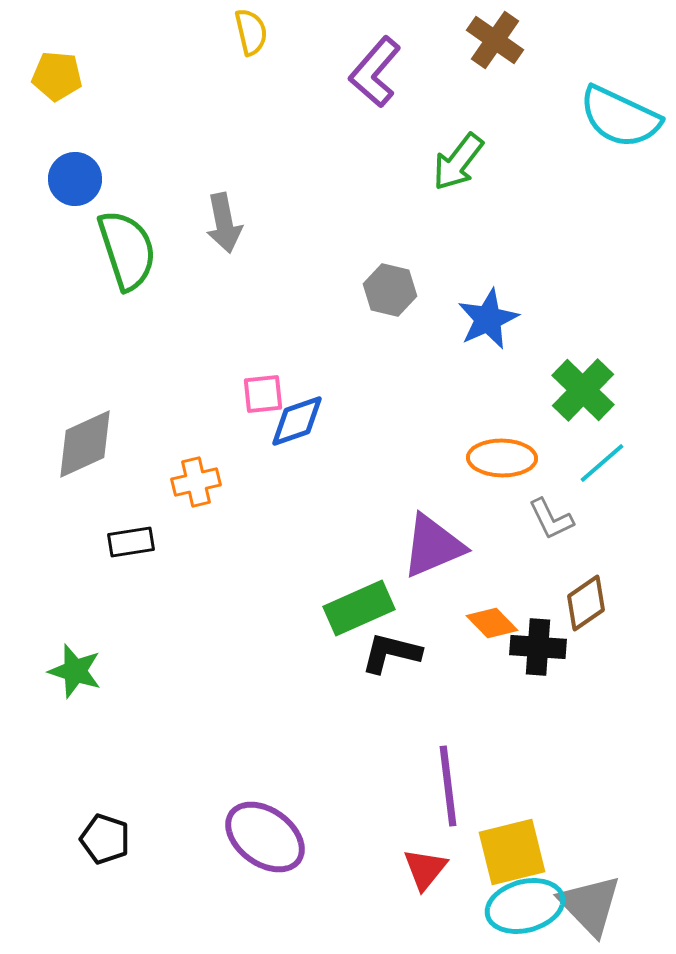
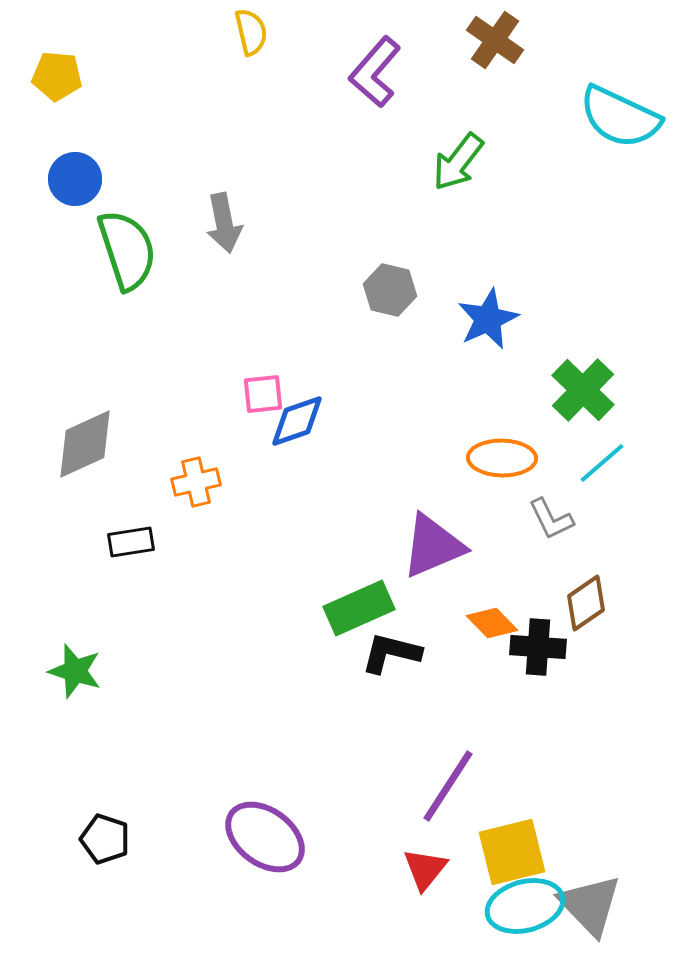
purple line: rotated 40 degrees clockwise
